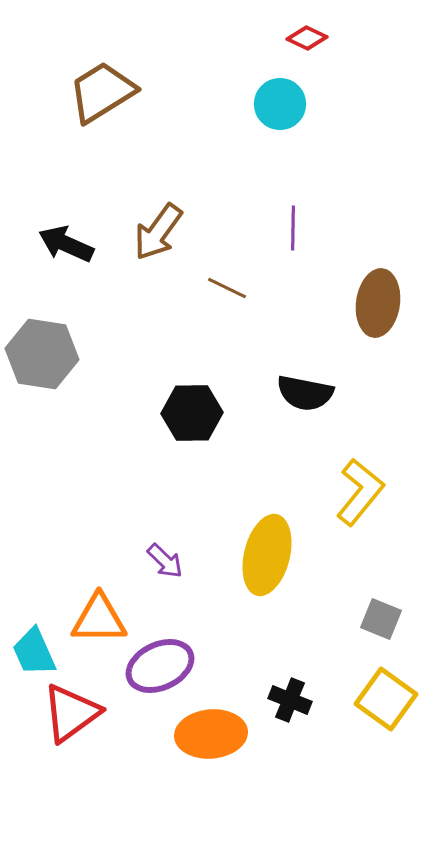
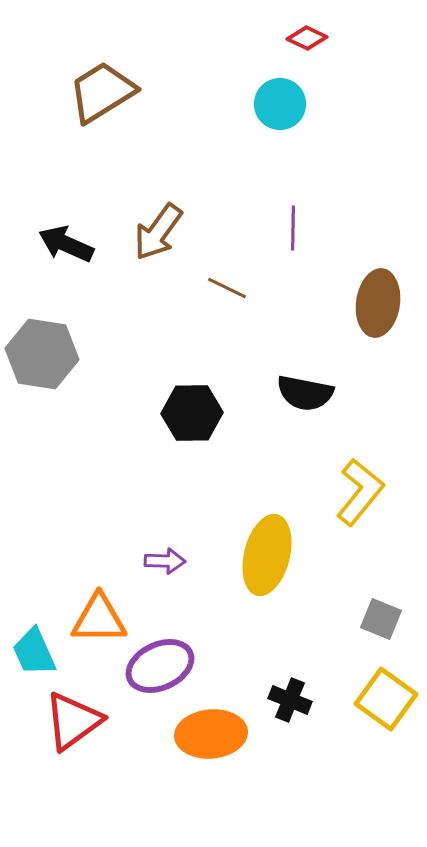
purple arrow: rotated 42 degrees counterclockwise
red triangle: moved 2 px right, 8 px down
